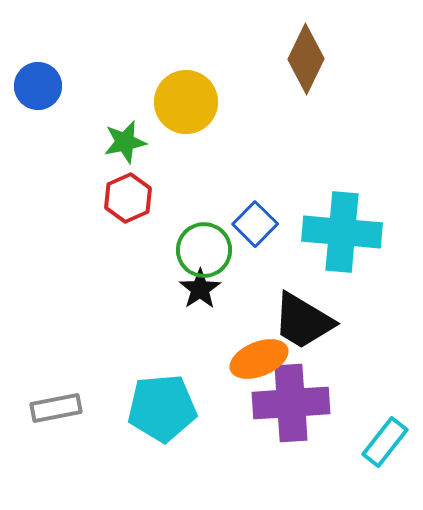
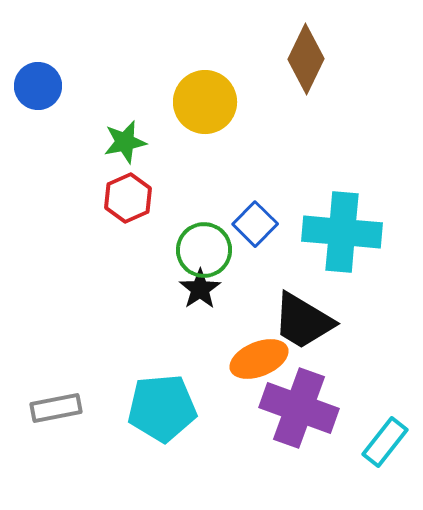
yellow circle: moved 19 px right
purple cross: moved 8 px right, 5 px down; rotated 24 degrees clockwise
